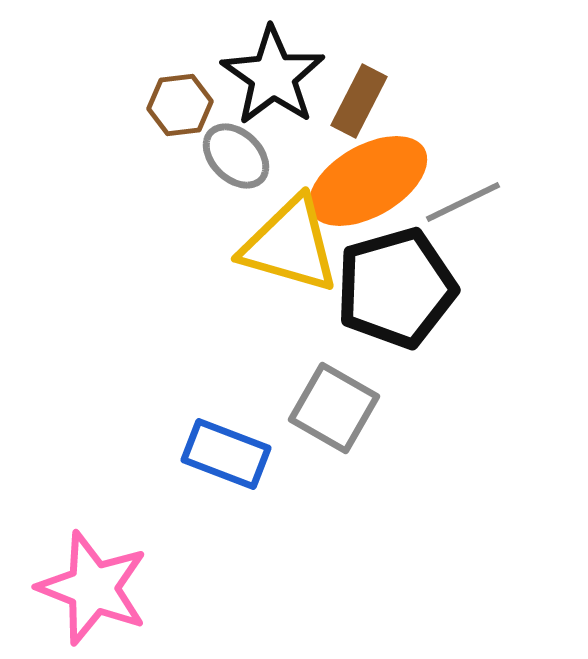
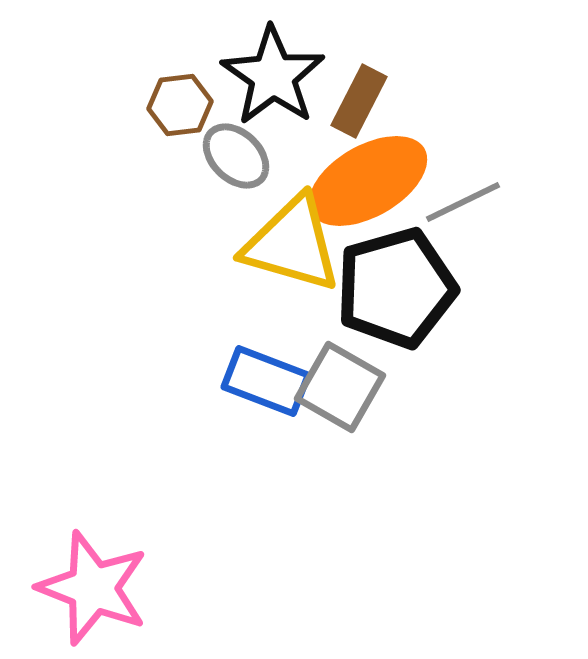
yellow triangle: moved 2 px right, 1 px up
gray square: moved 6 px right, 21 px up
blue rectangle: moved 40 px right, 73 px up
